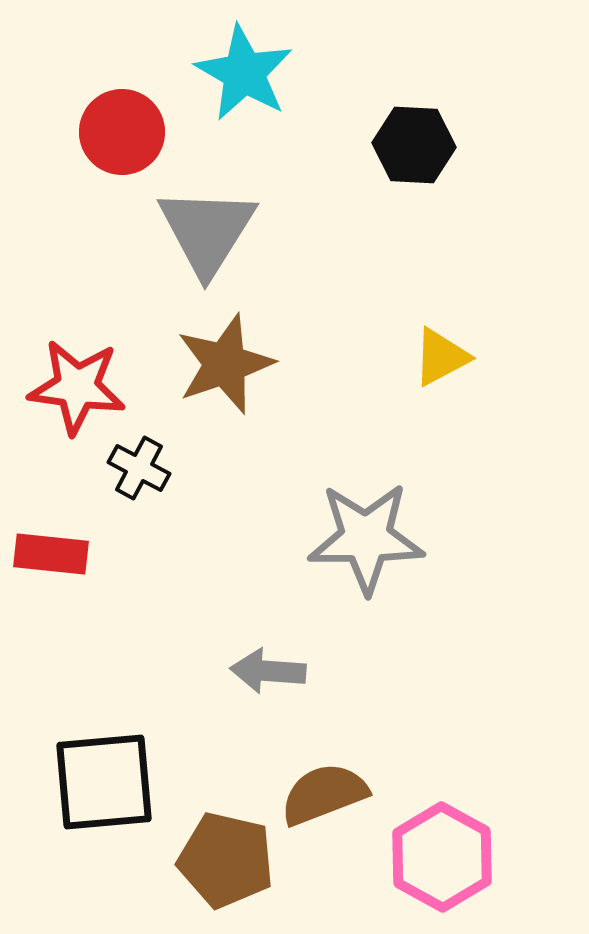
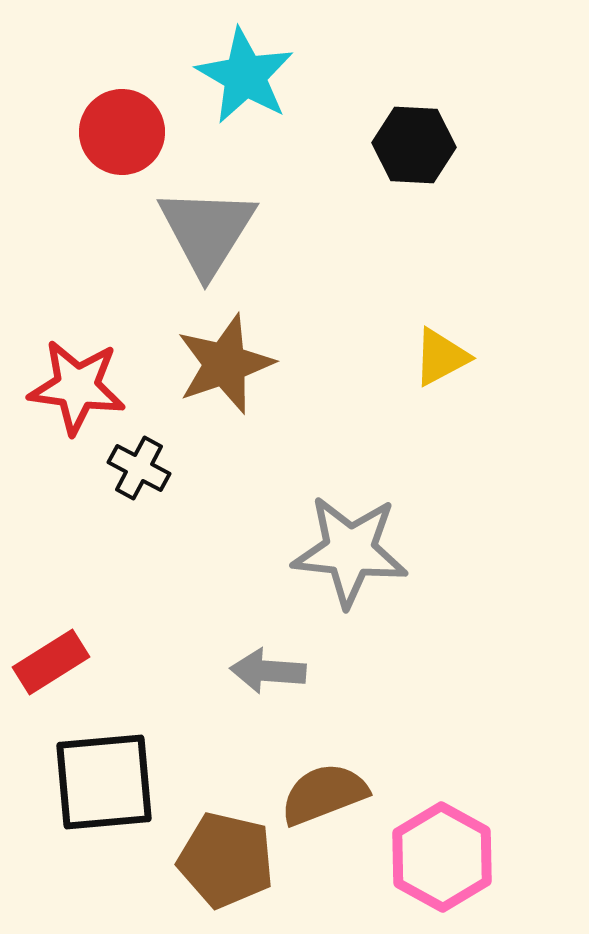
cyan star: moved 1 px right, 3 px down
gray star: moved 16 px left, 13 px down; rotated 6 degrees clockwise
red rectangle: moved 108 px down; rotated 38 degrees counterclockwise
